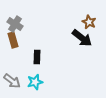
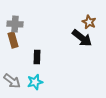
gray cross: rotated 28 degrees counterclockwise
